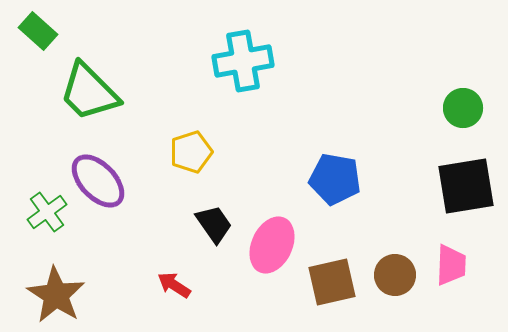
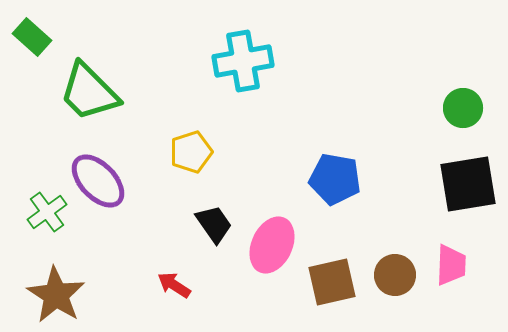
green rectangle: moved 6 px left, 6 px down
black square: moved 2 px right, 2 px up
